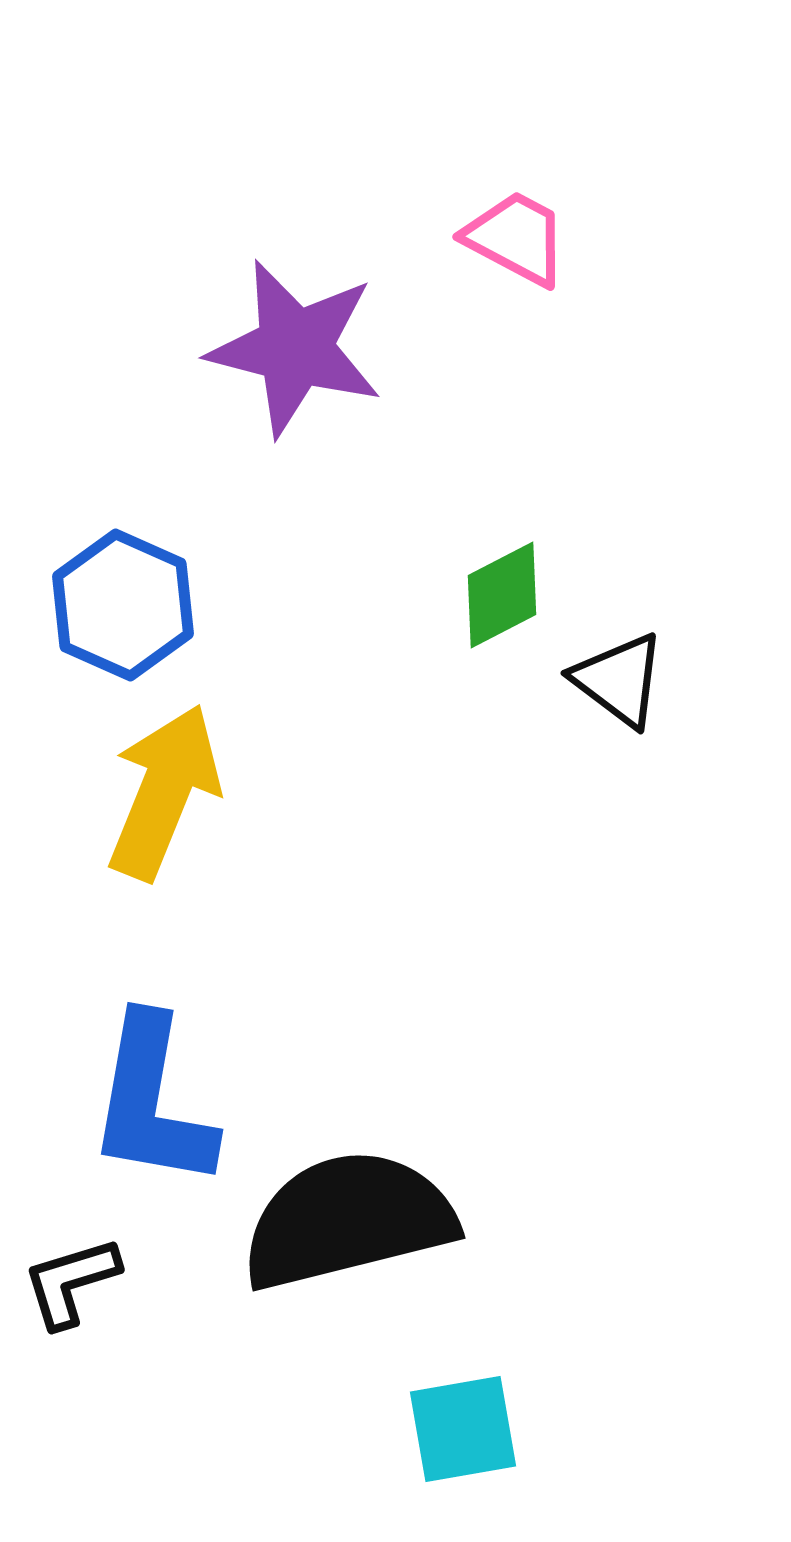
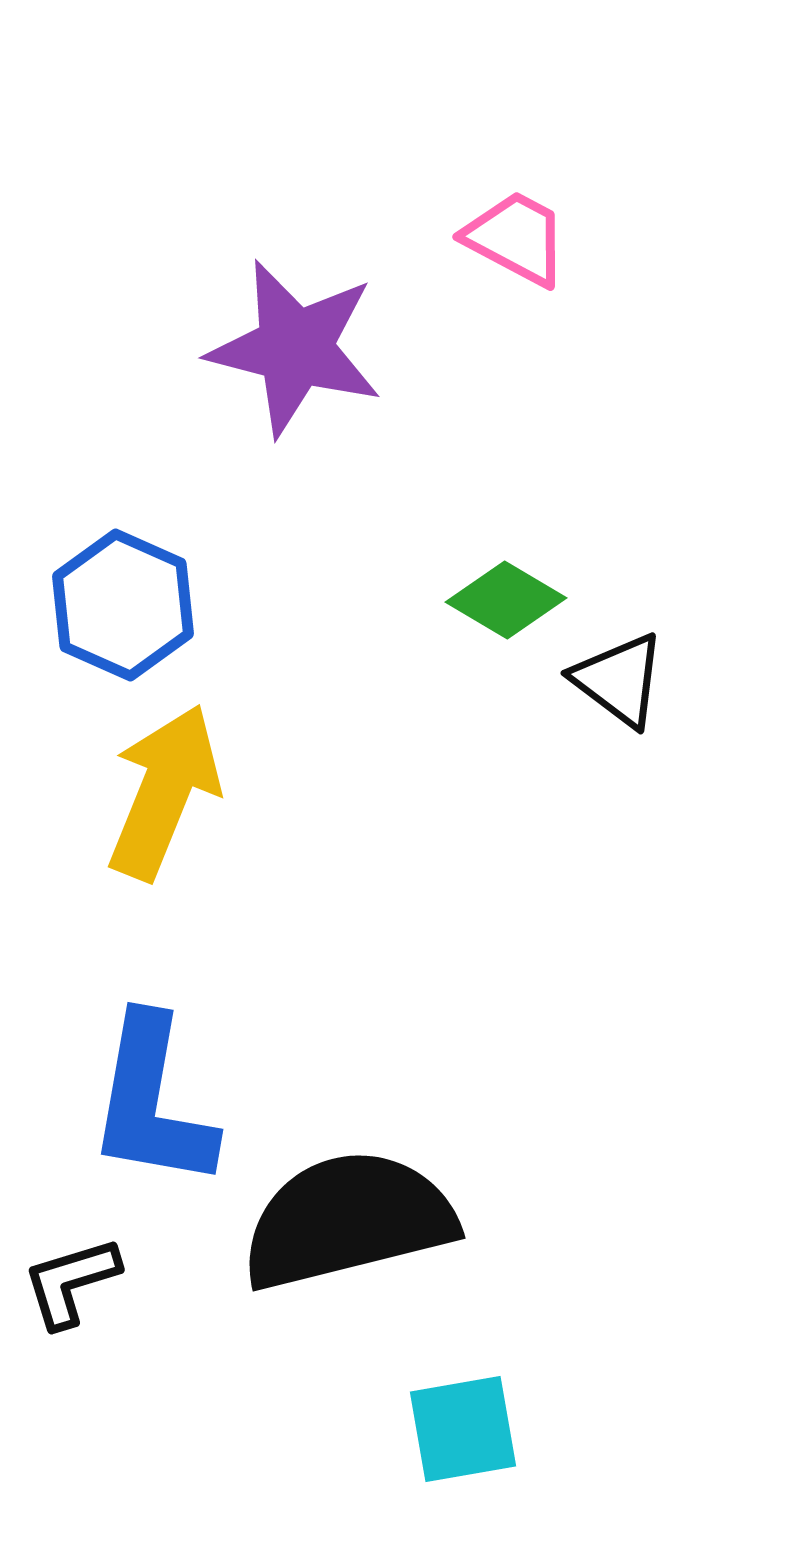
green diamond: moved 4 px right, 5 px down; rotated 58 degrees clockwise
